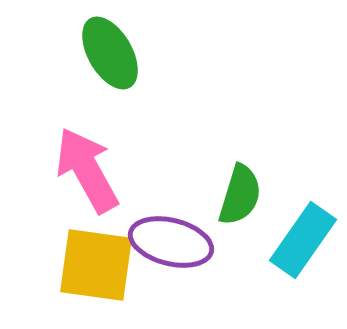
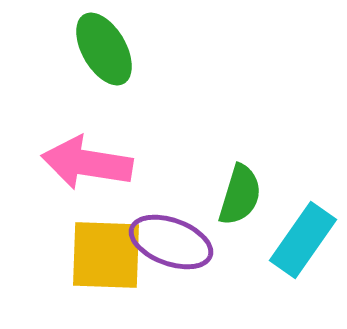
green ellipse: moved 6 px left, 4 px up
pink arrow: moved 7 px up; rotated 52 degrees counterclockwise
purple ellipse: rotated 6 degrees clockwise
yellow square: moved 10 px right, 10 px up; rotated 6 degrees counterclockwise
